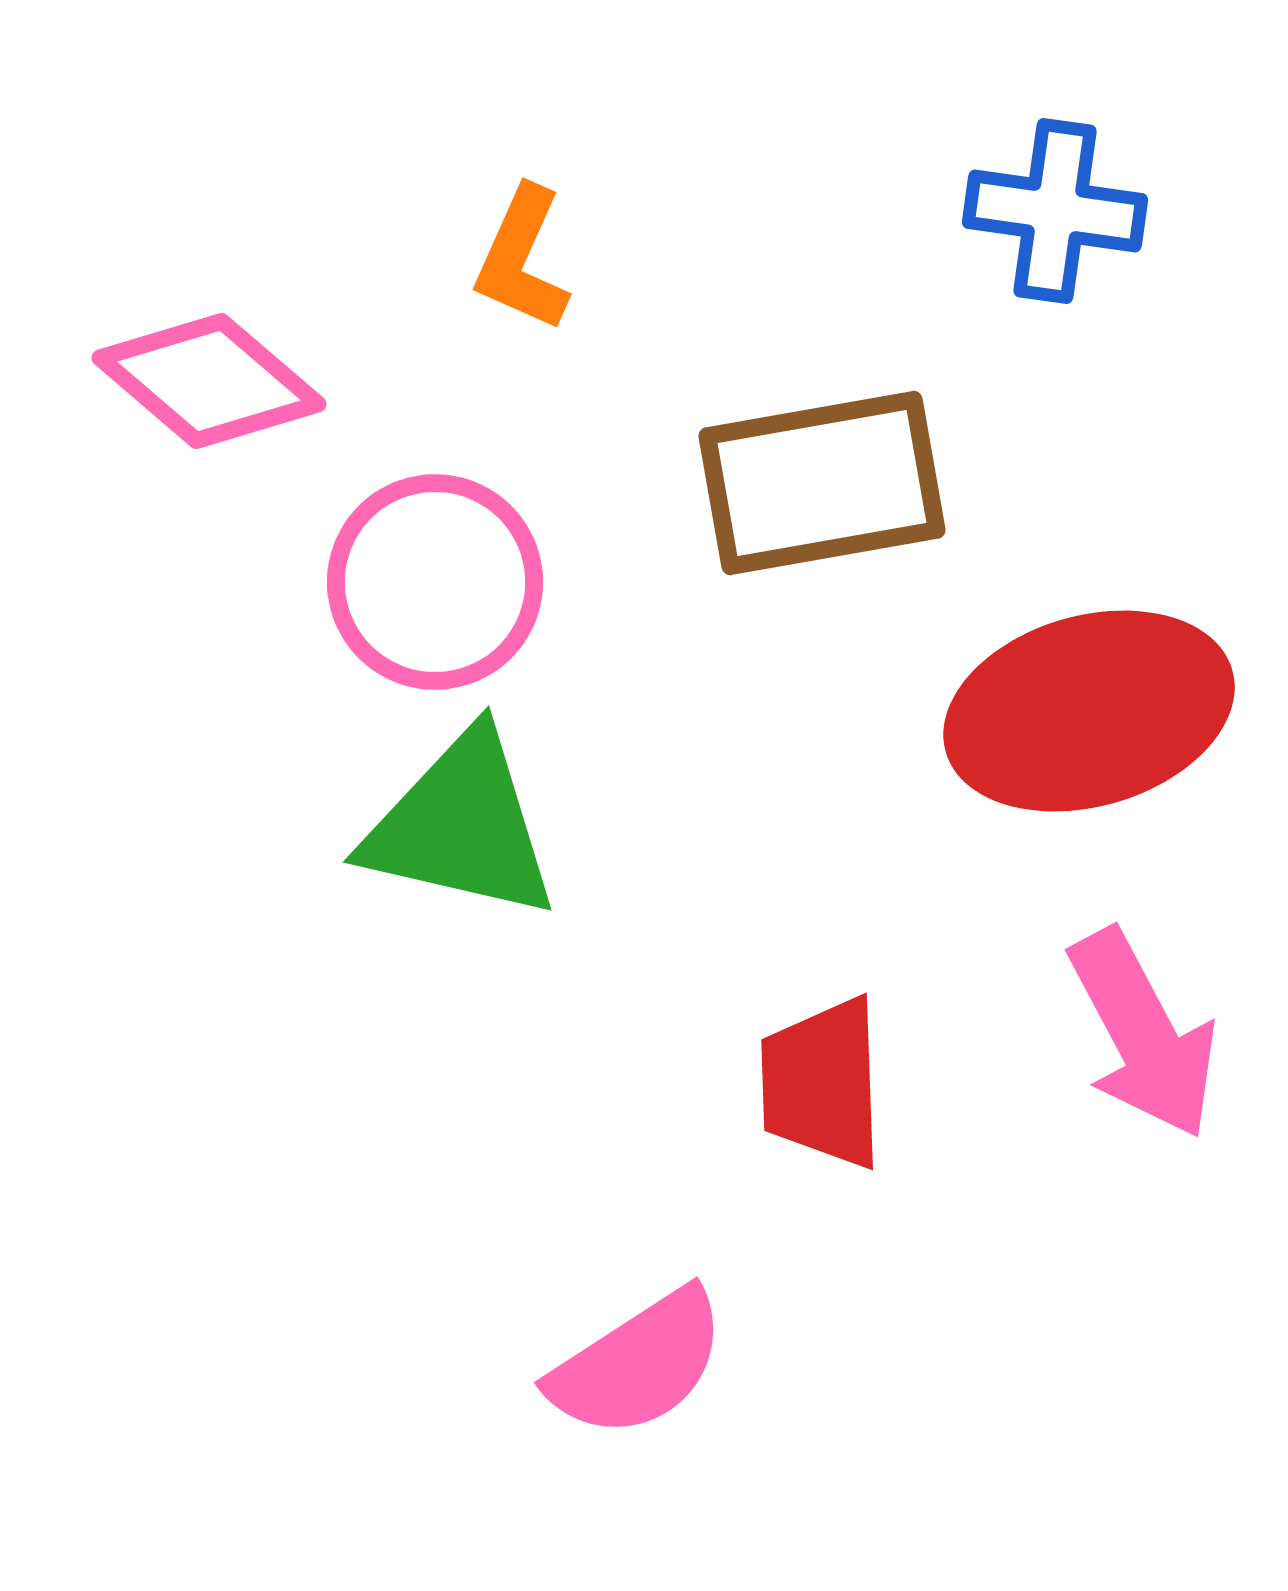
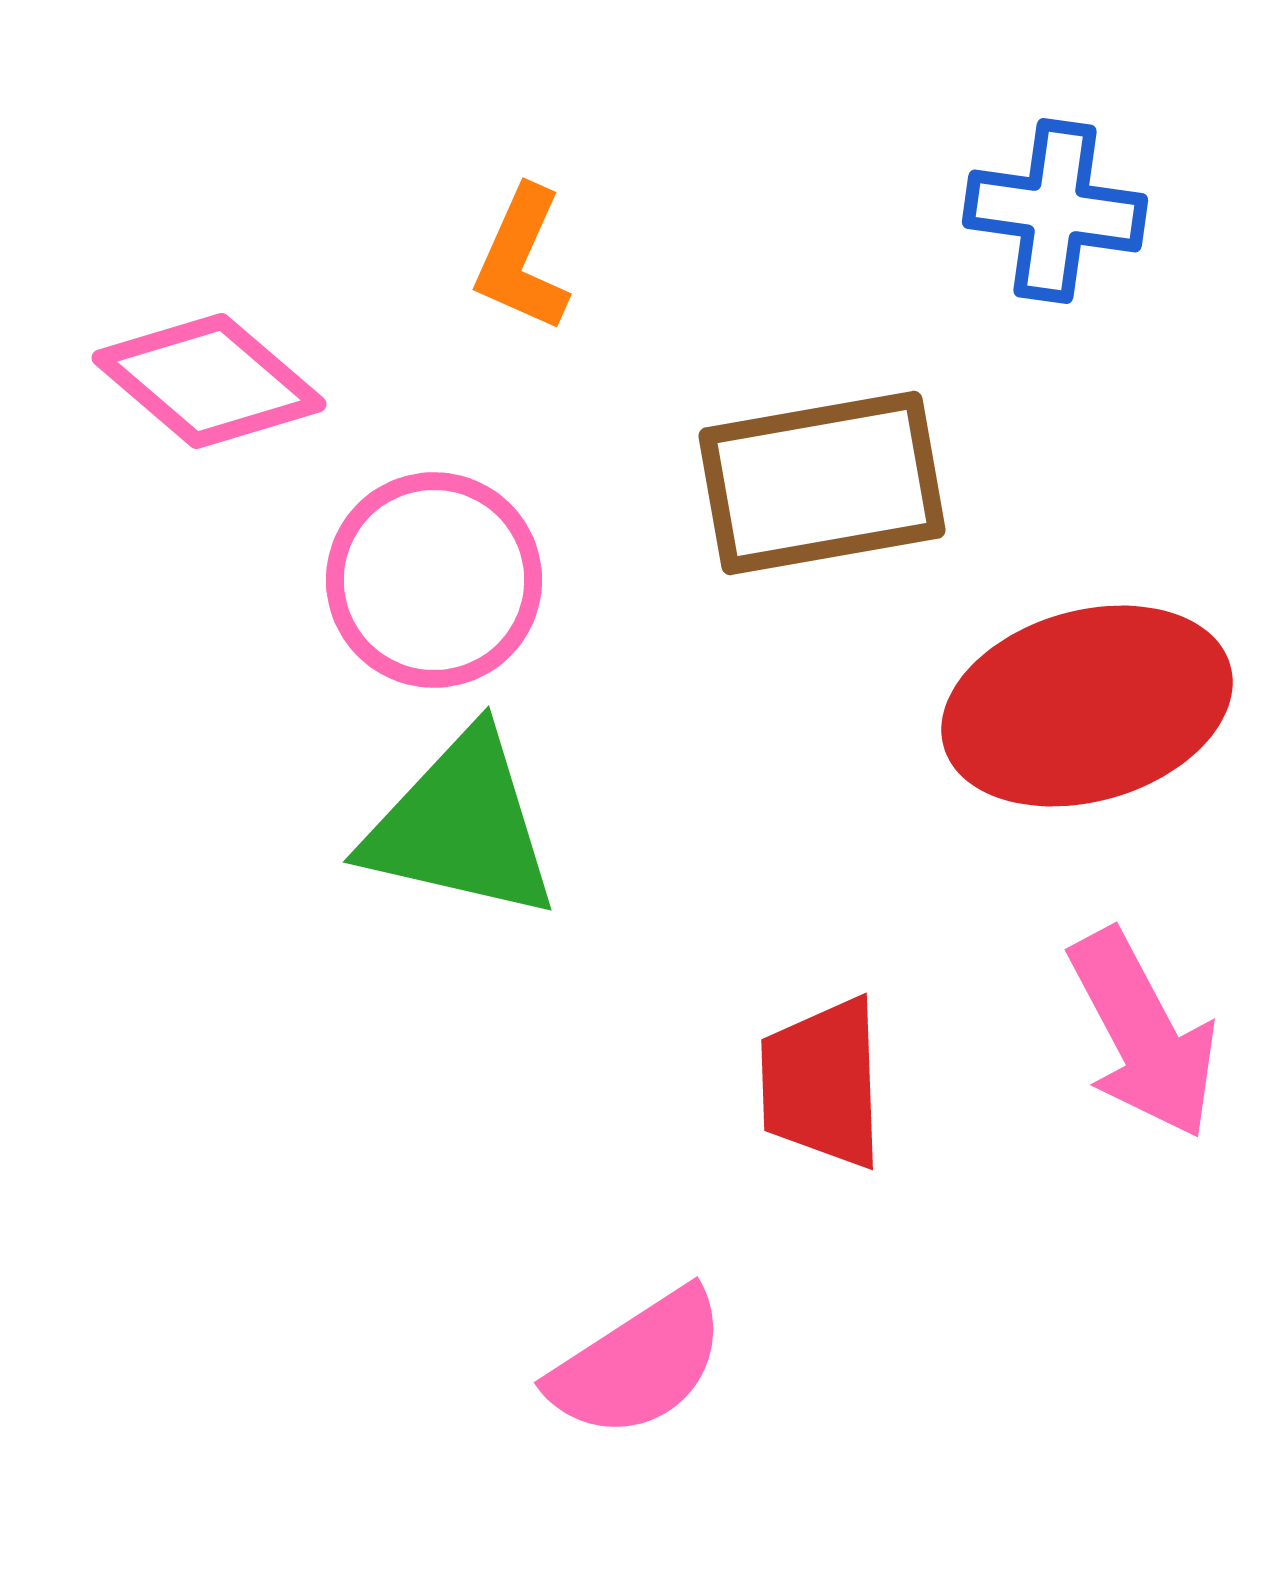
pink circle: moved 1 px left, 2 px up
red ellipse: moved 2 px left, 5 px up
